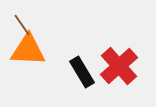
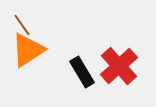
orange triangle: rotated 36 degrees counterclockwise
